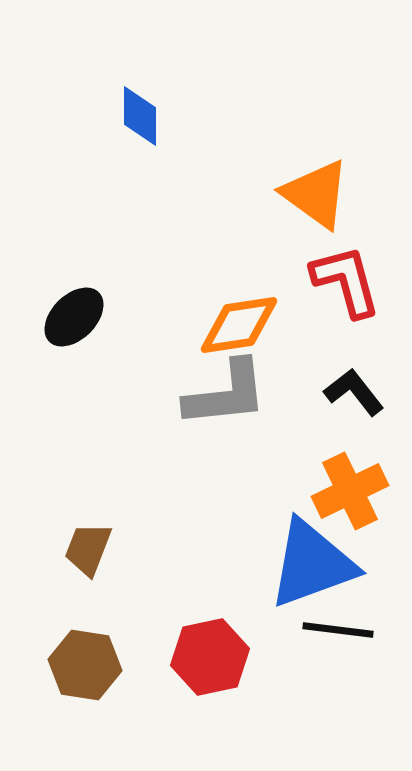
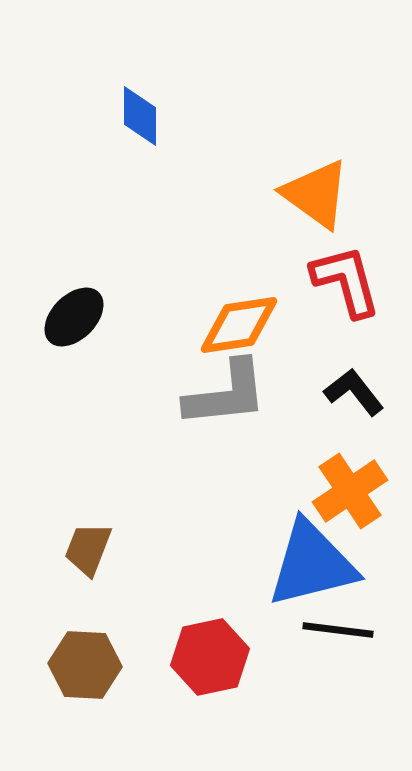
orange cross: rotated 8 degrees counterclockwise
blue triangle: rotated 6 degrees clockwise
brown hexagon: rotated 6 degrees counterclockwise
